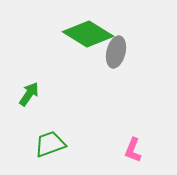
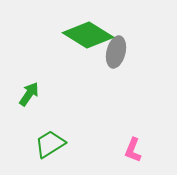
green diamond: moved 1 px down
green trapezoid: rotated 12 degrees counterclockwise
